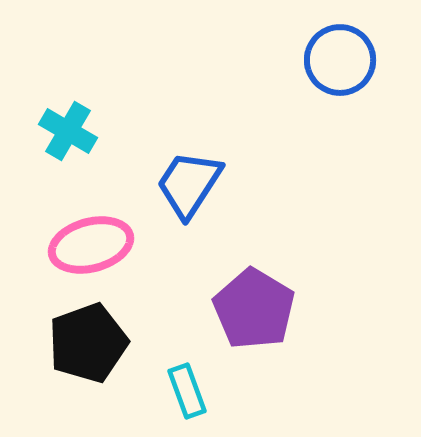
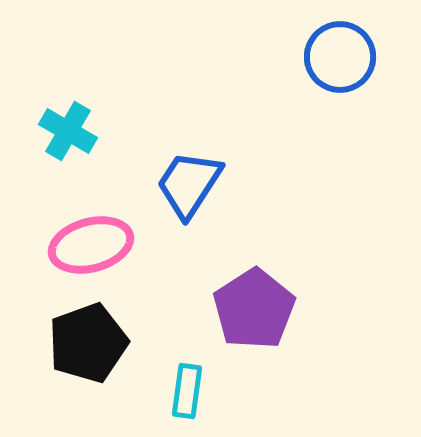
blue circle: moved 3 px up
purple pentagon: rotated 8 degrees clockwise
cyan rectangle: rotated 28 degrees clockwise
